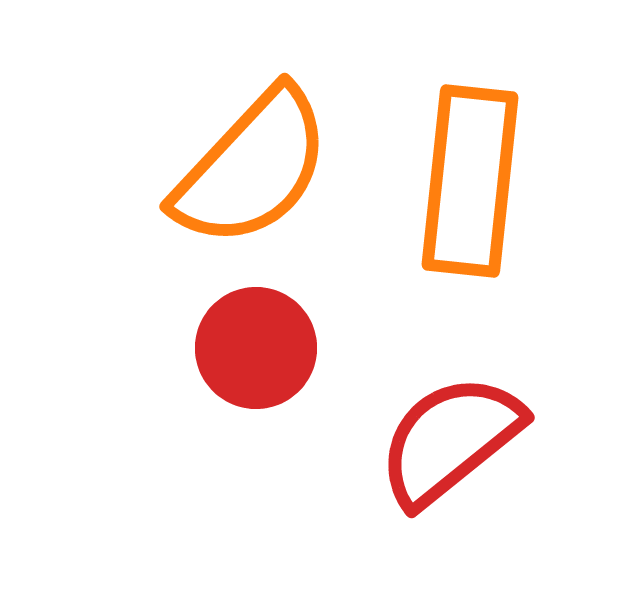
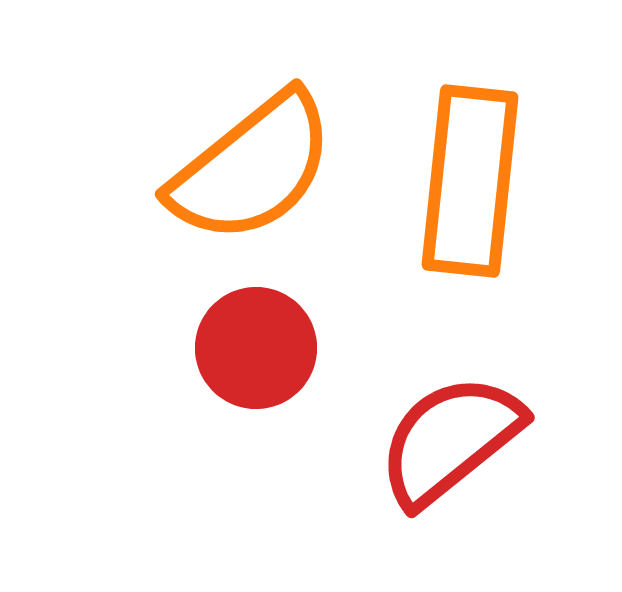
orange semicircle: rotated 8 degrees clockwise
